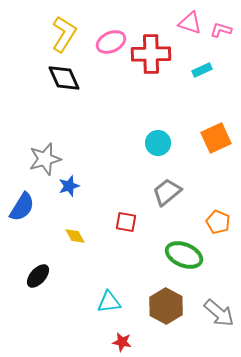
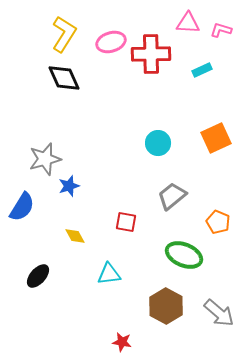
pink triangle: moved 2 px left; rotated 15 degrees counterclockwise
pink ellipse: rotated 8 degrees clockwise
gray trapezoid: moved 5 px right, 4 px down
cyan triangle: moved 28 px up
